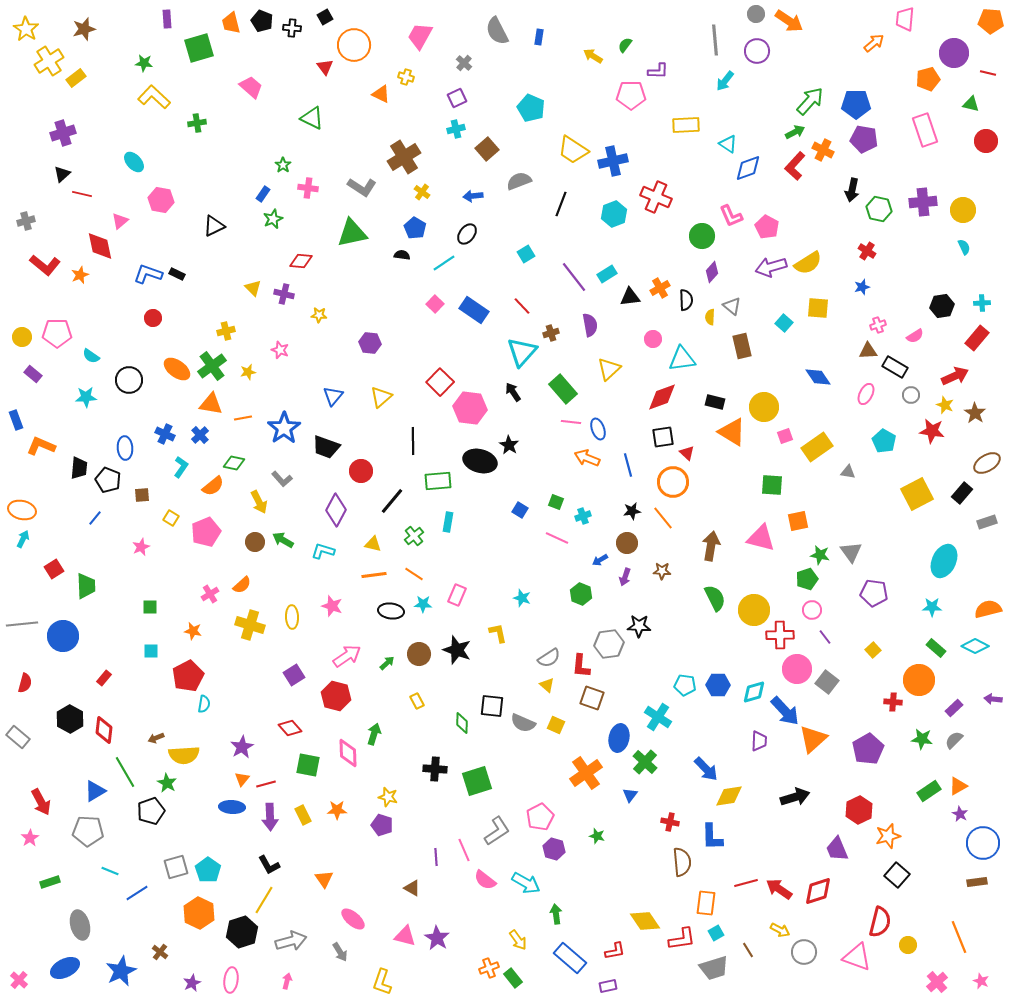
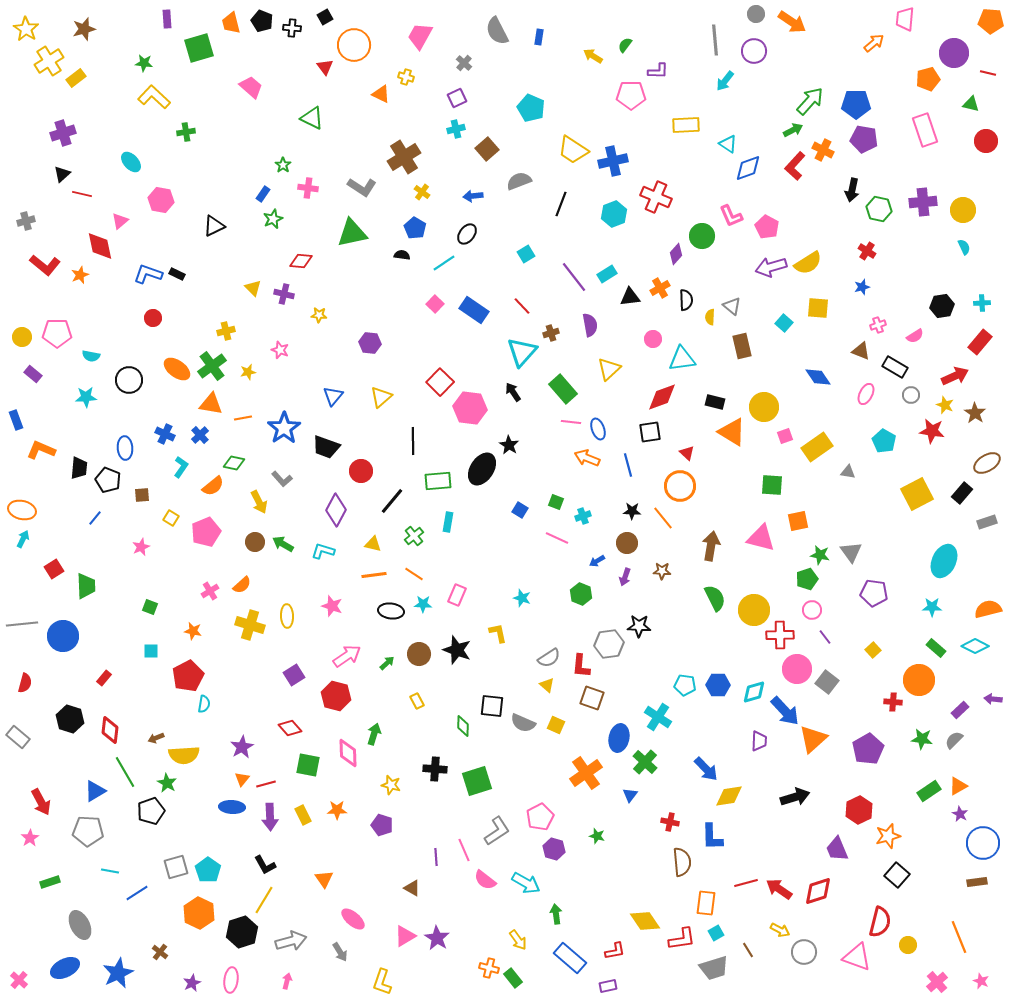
orange arrow at (789, 21): moved 3 px right, 1 px down
purple circle at (757, 51): moved 3 px left
green cross at (197, 123): moved 11 px left, 9 px down
green arrow at (795, 132): moved 2 px left, 2 px up
cyan ellipse at (134, 162): moved 3 px left
purple diamond at (712, 272): moved 36 px left, 18 px up
red rectangle at (977, 338): moved 3 px right, 4 px down
brown triangle at (868, 351): moved 7 px left; rotated 24 degrees clockwise
cyan semicircle at (91, 356): rotated 24 degrees counterclockwise
black square at (663, 437): moved 13 px left, 5 px up
orange L-shape at (41, 446): moved 4 px down
black ellipse at (480, 461): moved 2 px right, 8 px down; rotated 72 degrees counterclockwise
orange circle at (673, 482): moved 7 px right, 4 px down
black star at (632, 511): rotated 12 degrees clockwise
green arrow at (283, 540): moved 4 px down
blue arrow at (600, 560): moved 3 px left, 1 px down
pink cross at (210, 594): moved 3 px up
green square at (150, 607): rotated 21 degrees clockwise
yellow ellipse at (292, 617): moved 5 px left, 1 px up
purple rectangle at (954, 708): moved 6 px right, 2 px down
black hexagon at (70, 719): rotated 12 degrees counterclockwise
green diamond at (462, 723): moved 1 px right, 3 px down
red diamond at (104, 730): moved 6 px right
yellow star at (388, 797): moved 3 px right, 12 px up
black L-shape at (269, 865): moved 4 px left
cyan line at (110, 871): rotated 12 degrees counterclockwise
gray ellipse at (80, 925): rotated 12 degrees counterclockwise
pink triangle at (405, 936): rotated 45 degrees counterclockwise
orange cross at (489, 968): rotated 36 degrees clockwise
blue star at (121, 971): moved 3 px left, 2 px down
